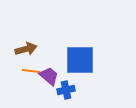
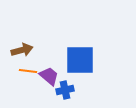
brown arrow: moved 4 px left, 1 px down
orange line: moved 3 px left
blue cross: moved 1 px left
